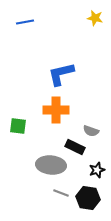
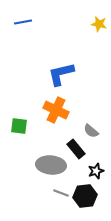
yellow star: moved 4 px right, 6 px down
blue line: moved 2 px left
orange cross: rotated 25 degrees clockwise
green square: moved 1 px right
gray semicircle: rotated 21 degrees clockwise
black rectangle: moved 1 px right, 2 px down; rotated 24 degrees clockwise
black star: moved 1 px left, 1 px down
black hexagon: moved 3 px left, 2 px up; rotated 15 degrees counterclockwise
